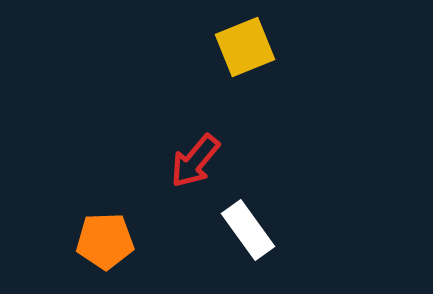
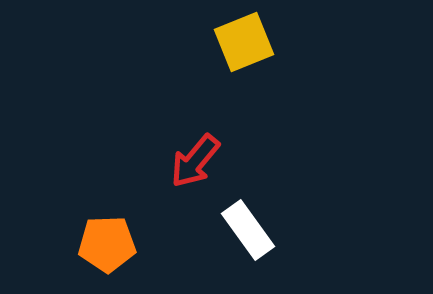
yellow square: moved 1 px left, 5 px up
orange pentagon: moved 2 px right, 3 px down
